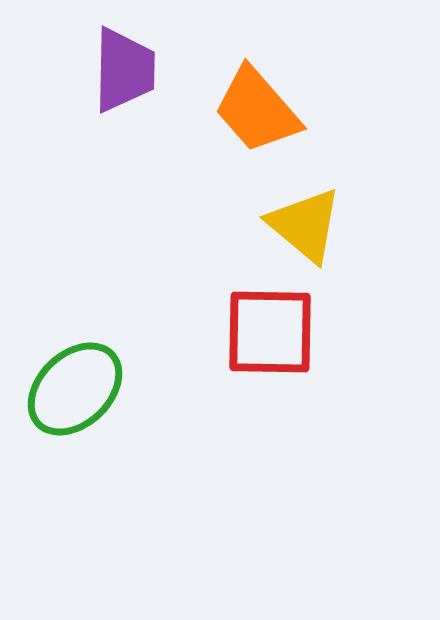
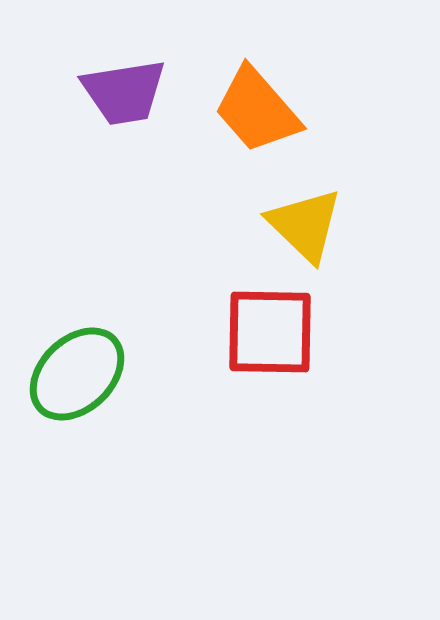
purple trapezoid: moved 22 px down; rotated 80 degrees clockwise
yellow triangle: rotated 4 degrees clockwise
green ellipse: moved 2 px right, 15 px up
